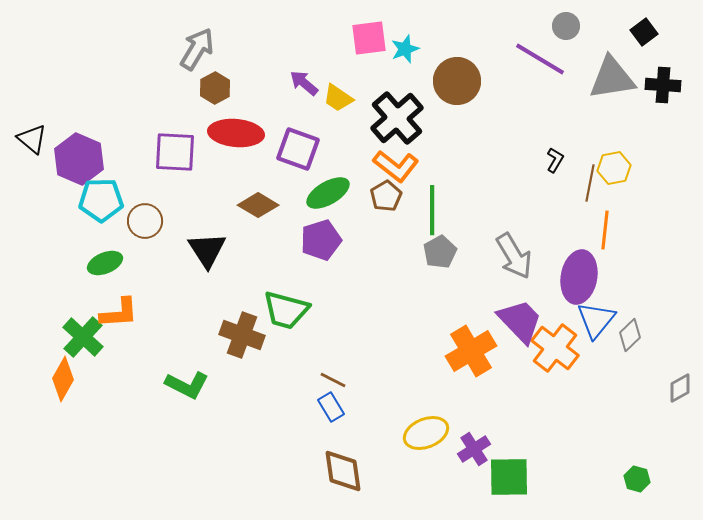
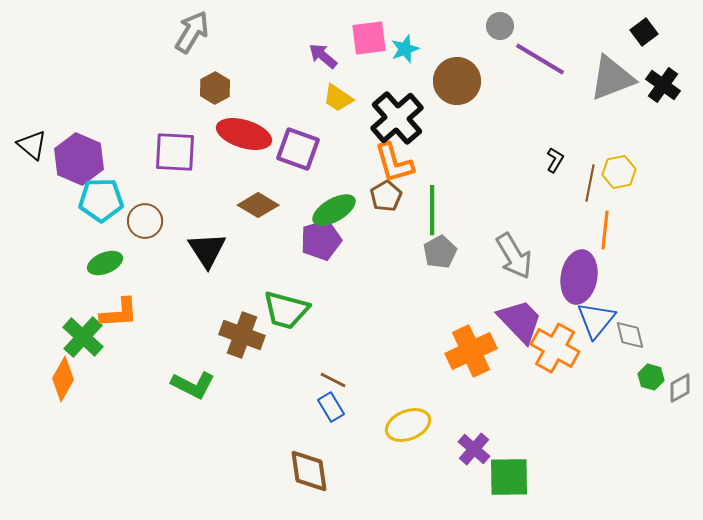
gray circle at (566, 26): moved 66 px left
gray arrow at (197, 49): moved 5 px left, 17 px up
gray triangle at (612, 78): rotated 12 degrees counterclockwise
purple arrow at (304, 83): moved 19 px right, 27 px up
black cross at (663, 85): rotated 32 degrees clockwise
red ellipse at (236, 133): moved 8 px right, 1 px down; rotated 12 degrees clockwise
black triangle at (32, 139): moved 6 px down
orange L-shape at (396, 166): moved 2 px left, 3 px up; rotated 36 degrees clockwise
yellow hexagon at (614, 168): moved 5 px right, 4 px down
green ellipse at (328, 193): moved 6 px right, 17 px down
gray diamond at (630, 335): rotated 60 degrees counterclockwise
orange cross at (555, 348): rotated 9 degrees counterclockwise
orange cross at (471, 351): rotated 6 degrees clockwise
green L-shape at (187, 385): moved 6 px right
yellow ellipse at (426, 433): moved 18 px left, 8 px up
purple cross at (474, 449): rotated 16 degrees counterclockwise
brown diamond at (343, 471): moved 34 px left
green hexagon at (637, 479): moved 14 px right, 102 px up
